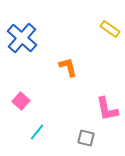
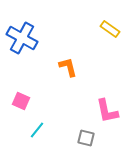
blue cross: rotated 12 degrees counterclockwise
pink square: rotated 18 degrees counterclockwise
pink L-shape: moved 2 px down
cyan line: moved 2 px up
